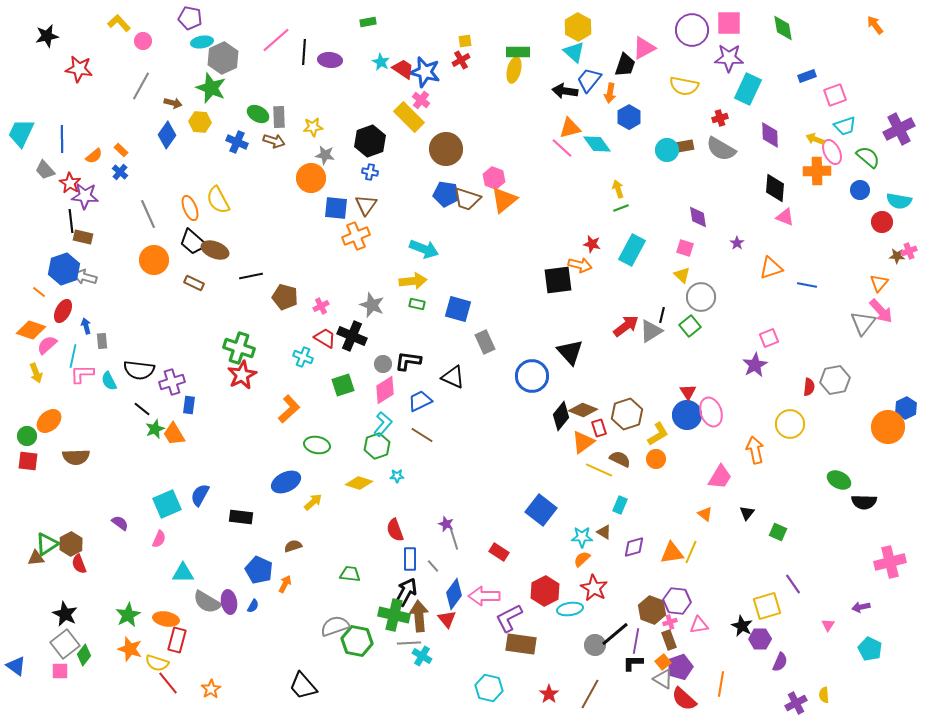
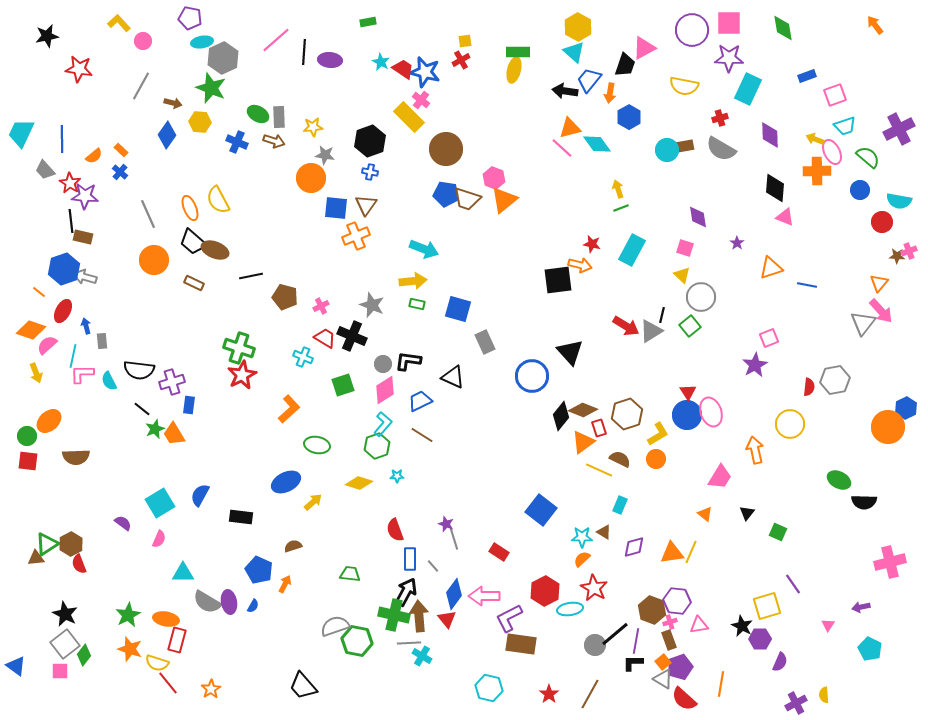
red arrow at (626, 326): rotated 68 degrees clockwise
cyan square at (167, 504): moved 7 px left, 1 px up; rotated 8 degrees counterclockwise
purple semicircle at (120, 523): moved 3 px right
